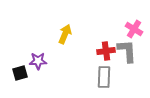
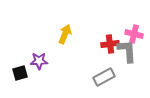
pink cross: moved 5 px down; rotated 18 degrees counterclockwise
red cross: moved 4 px right, 7 px up
purple star: moved 1 px right
gray rectangle: rotated 60 degrees clockwise
